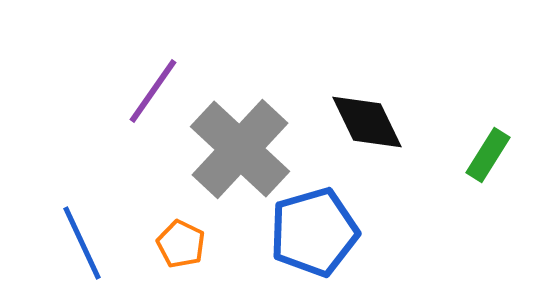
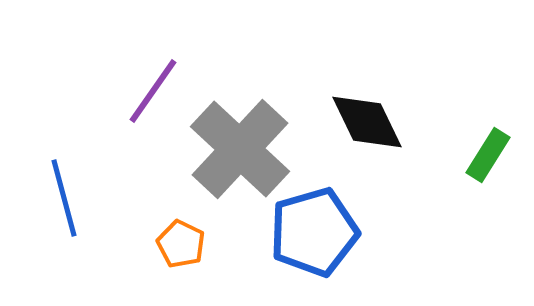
blue line: moved 18 px left, 45 px up; rotated 10 degrees clockwise
